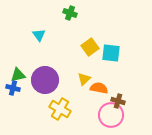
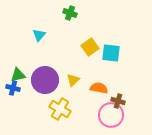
cyan triangle: rotated 16 degrees clockwise
yellow triangle: moved 11 px left, 1 px down
